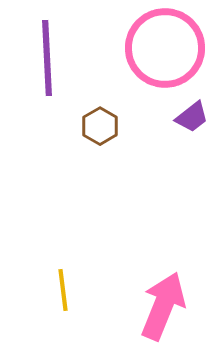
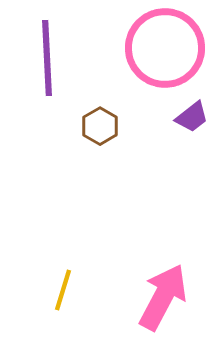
yellow line: rotated 24 degrees clockwise
pink arrow: moved 9 px up; rotated 6 degrees clockwise
